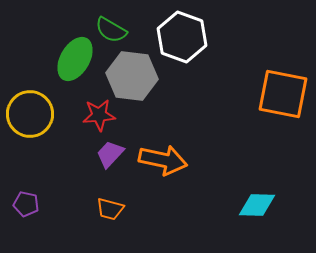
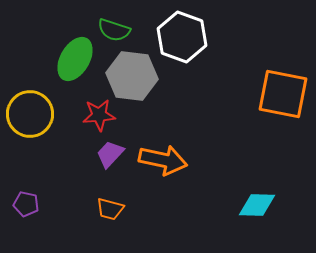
green semicircle: moved 3 px right; rotated 12 degrees counterclockwise
